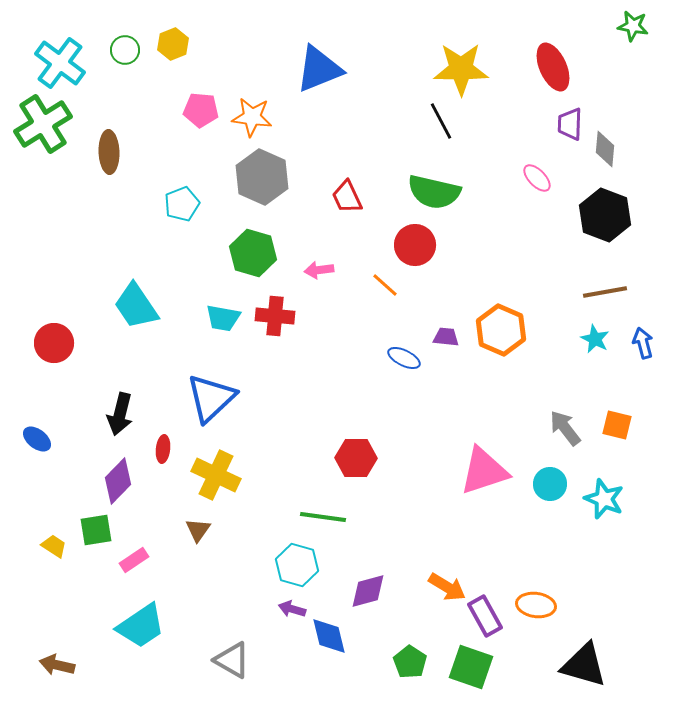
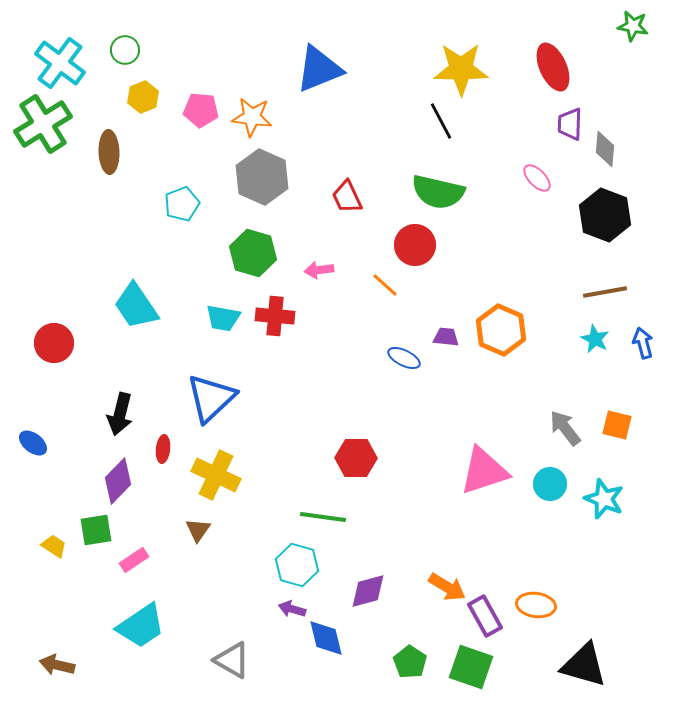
yellow hexagon at (173, 44): moved 30 px left, 53 px down
green semicircle at (434, 192): moved 4 px right
blue ellipse at (37, 439): moved 4 px left, 4 px down
blue diamond at (329, 636): moved 3 px left, 2 px down
